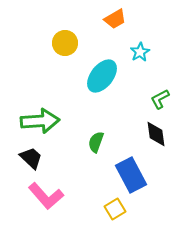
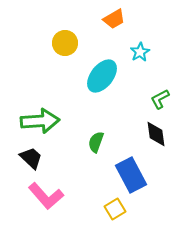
orange trapezoid: moved 1 px left
